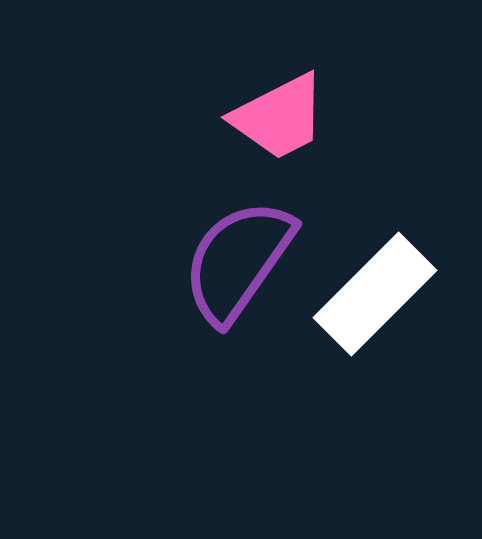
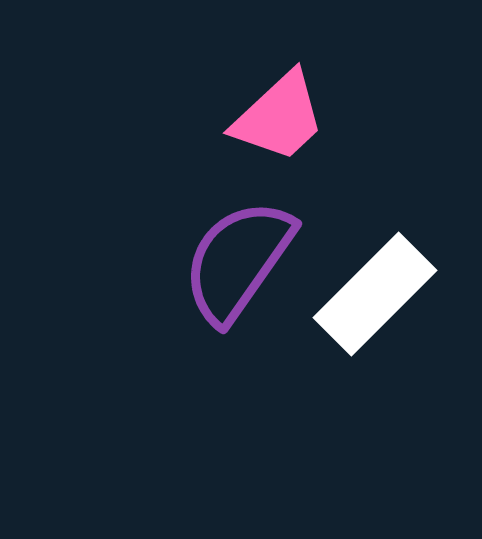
pink trapezoid: rotated 16 degrees counterclockwise
